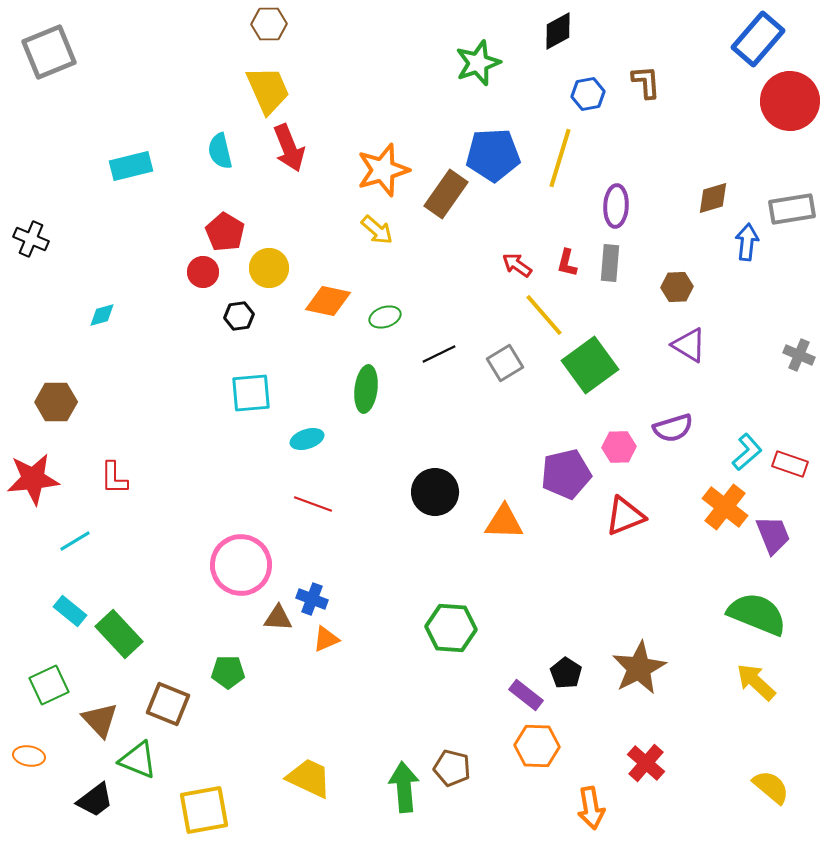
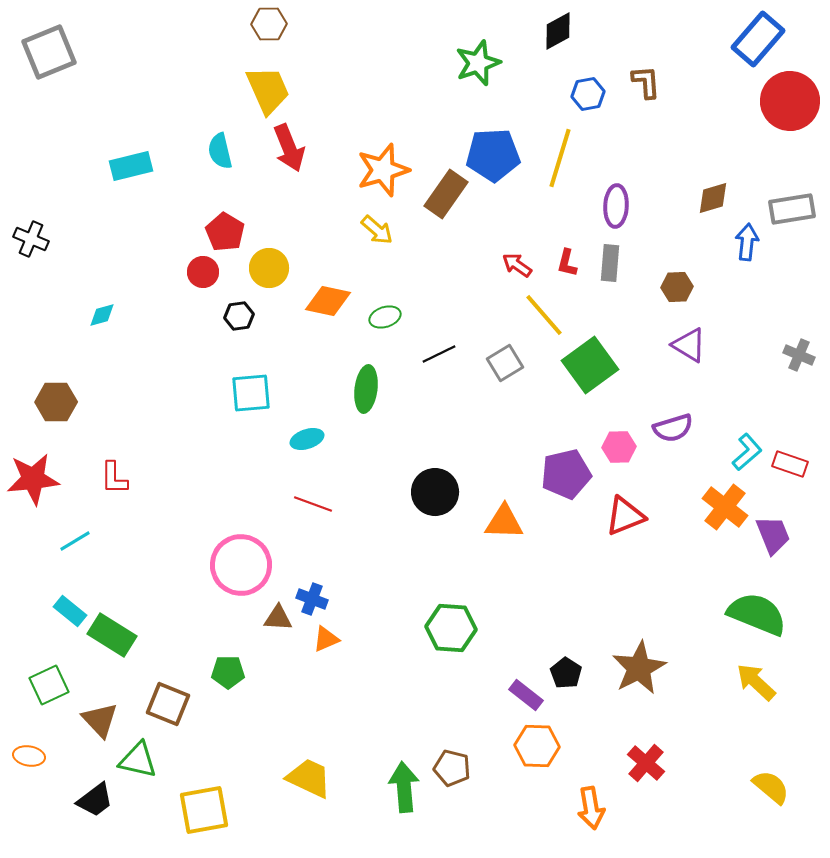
green rectangle at (119, 634): moved 7 px left, 1 px down; rotated 15 degrees counterclockwise
green triangle at (138, 760): rotated 9 degrees counterclockwise
